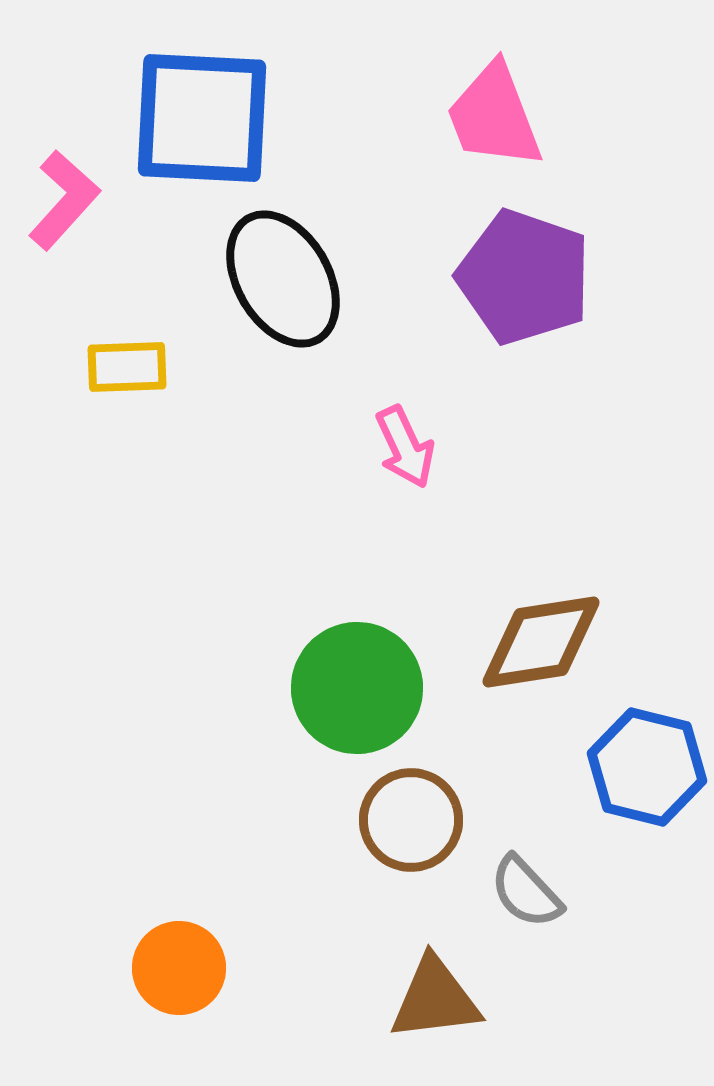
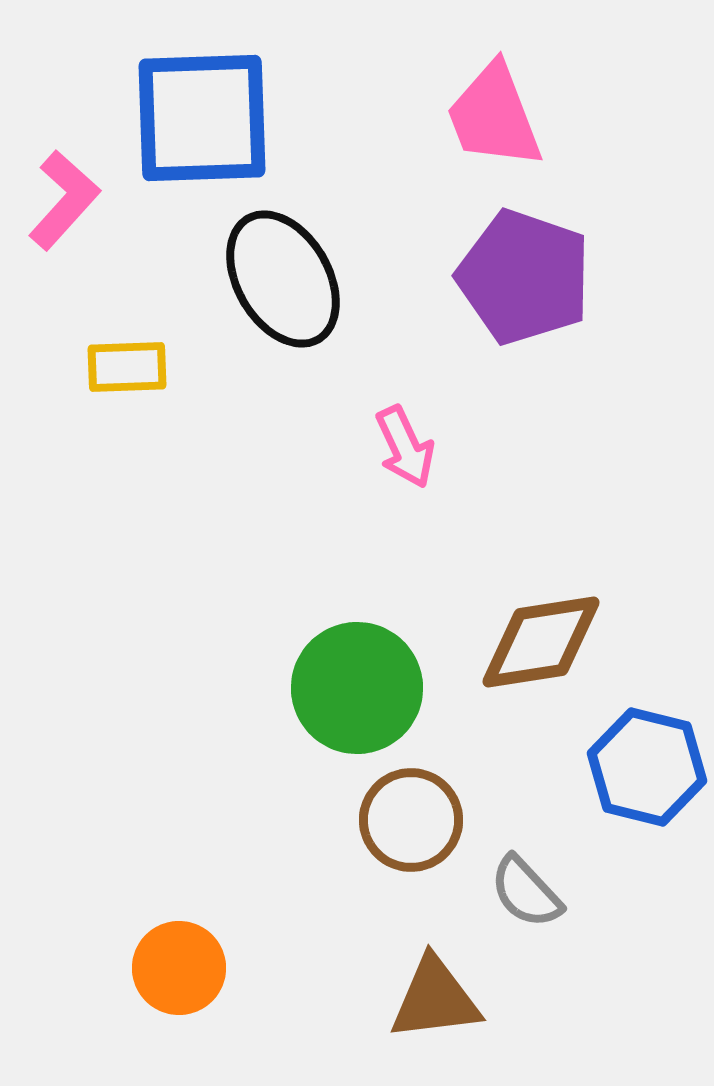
blue square: rotated 5 degrees counterclockwise
